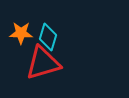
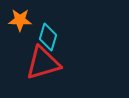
orange star: moved 1 px left, 13 px up
